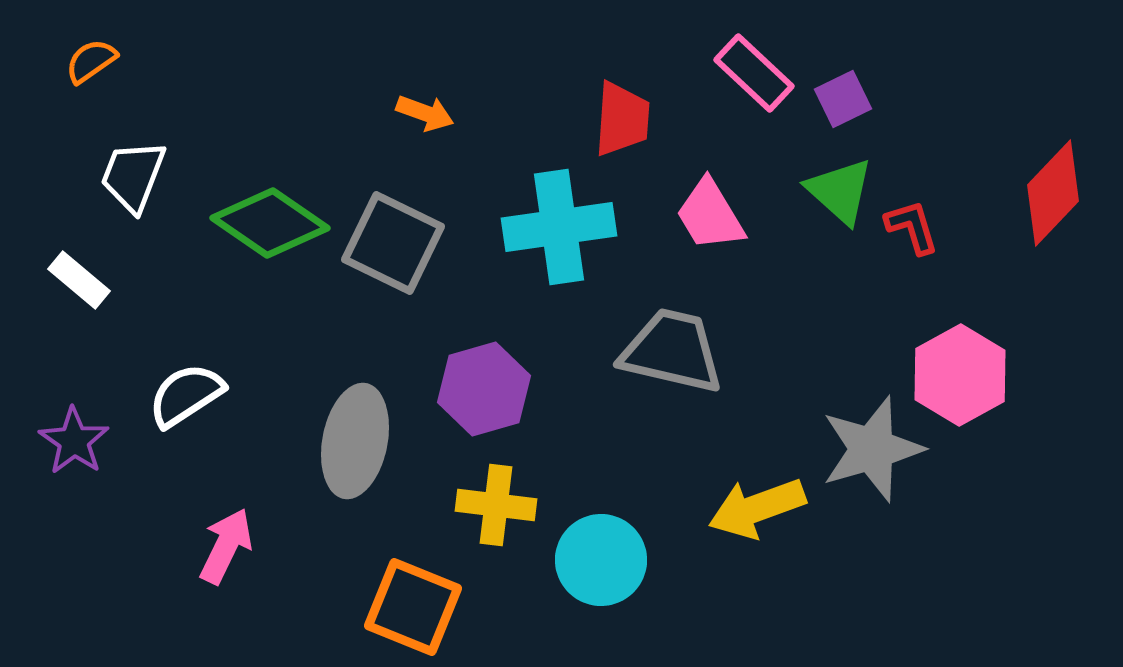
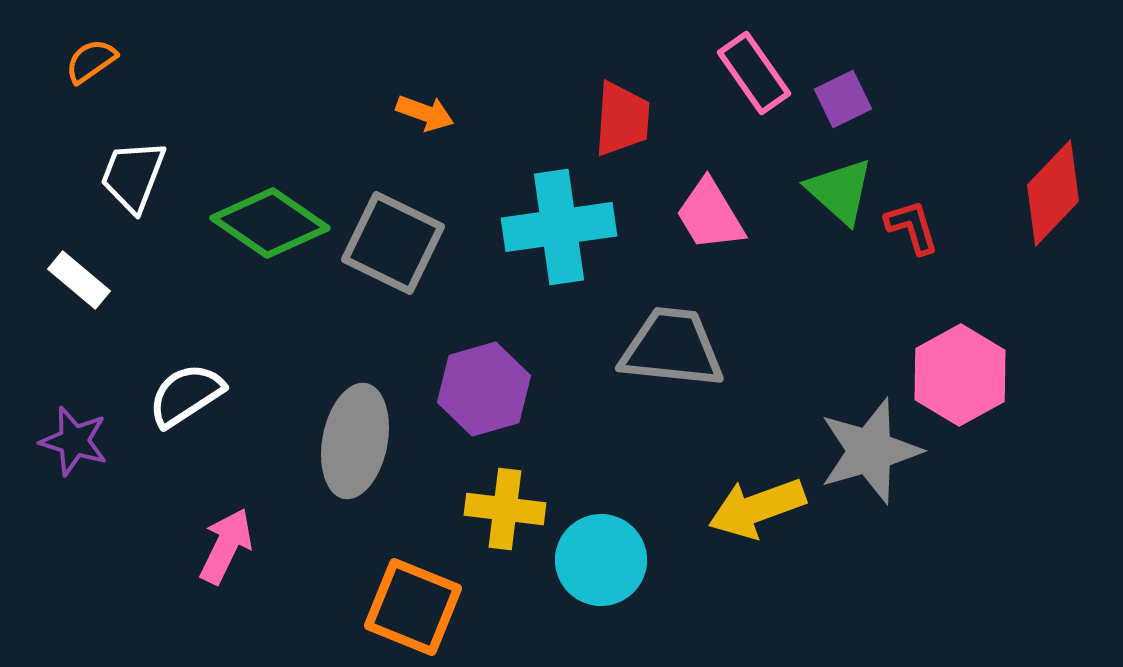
pink rectangle: rotated 12 degrees clockwise
gray trapezoid: moved 3 px up; rotated 7 degrees counterclockwise
purple star: rotated 18 degrees counterclockwise
gray star: moved 2 px left, 2 px down
yellow cross: moved 9 px right, 4 px down
